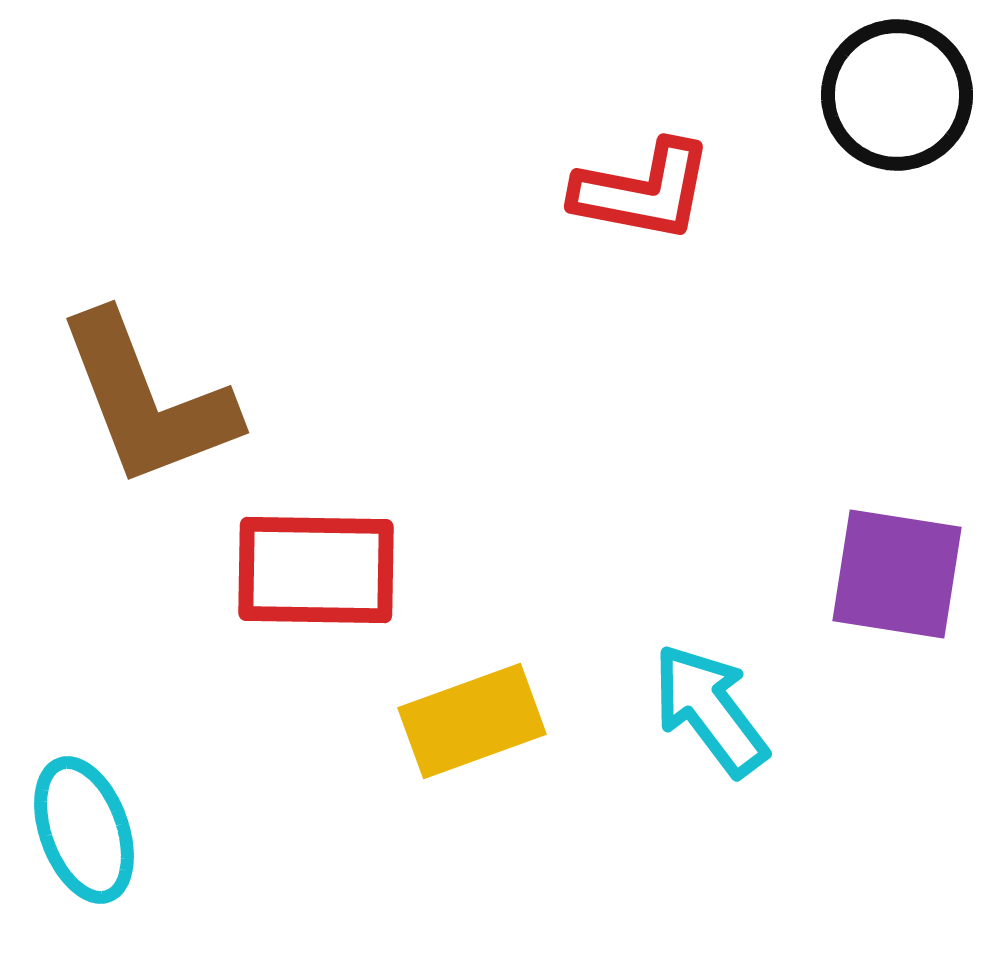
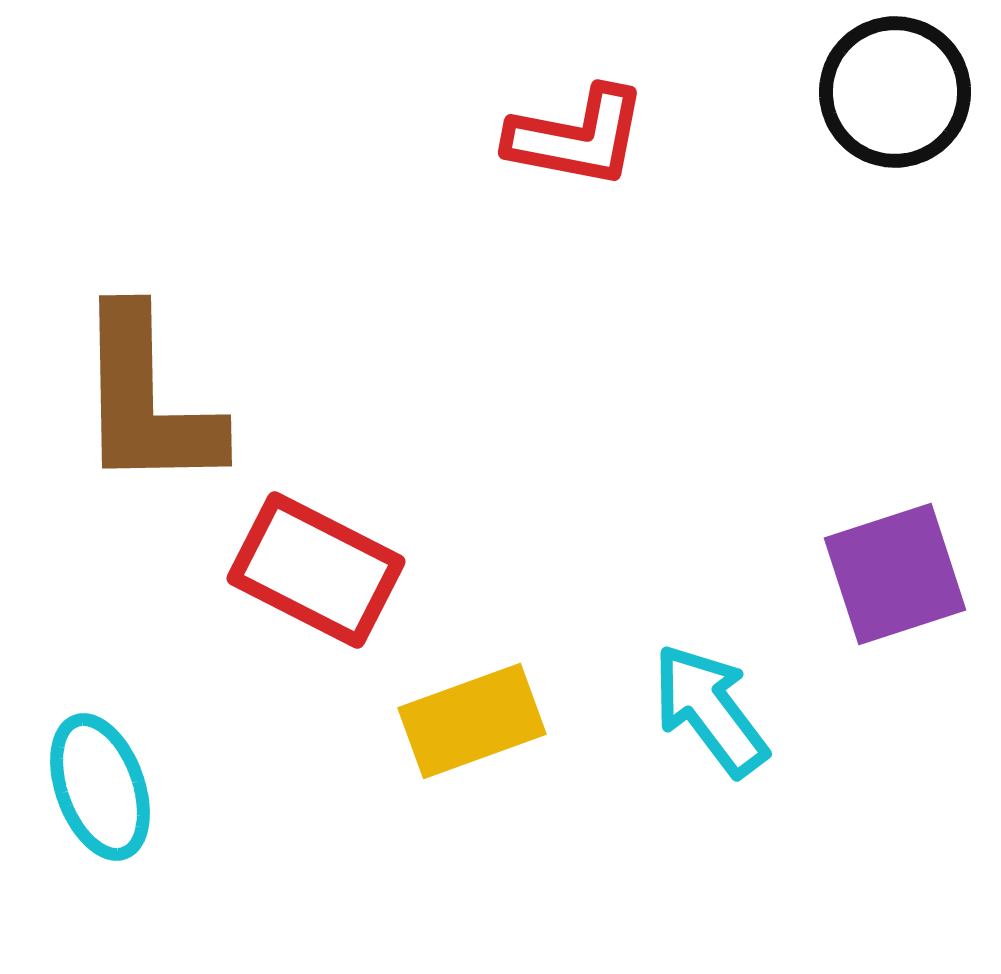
black circle: moved 2 px left, 3 px up
red L-shape: moved 66 px left, 54 px up
brown L-shape: rotated 20 degrees clockwise
red rectangle: rotated 26 degrees clockwise
purple square: moved 2 px left; rotated 27 degrees counterclockwise
cyan ellipse: moved 16 px right, 43 px up
